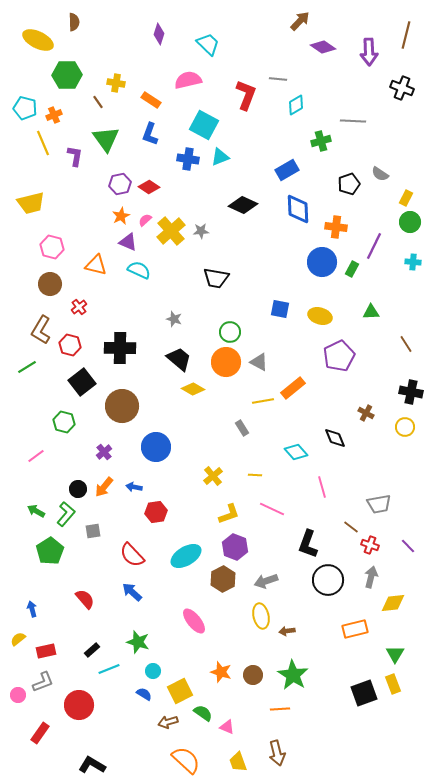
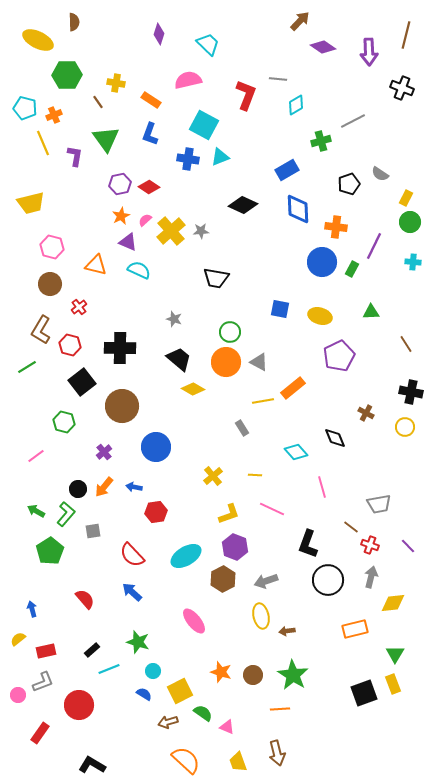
gray line at (353, 121): rotated 30 degrees counterclockwise
